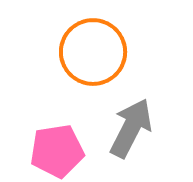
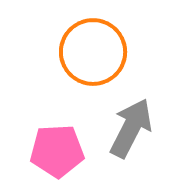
pink pentagon: rotated 6 degrees clockwise
